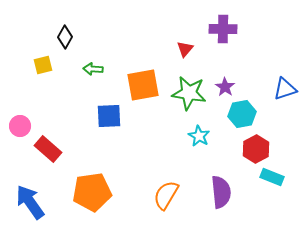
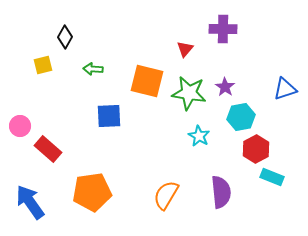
orange square: moved 4 px right, 4 px up; rotated 24 degrees clockwise
cyan hexagon: moved 1 px left, 3 px down
